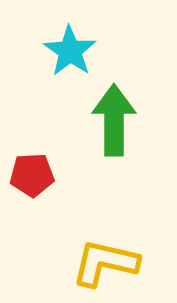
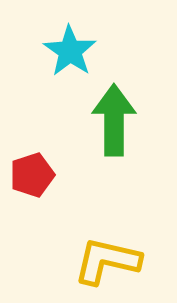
red pentagon: rotated 15 degrees counterclockwise
yellow L-shape: moved 2 px right, 2 px up
